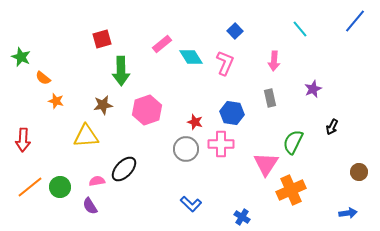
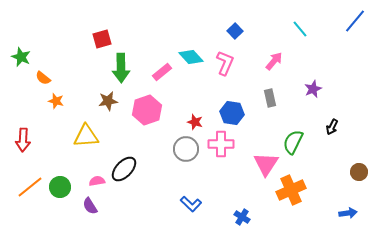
pink rectangle: moved 28 px down
cyan diamond: rotated 10 degrees counterclockwise
pink arrow: rotated 144 degrees counterclockwise
green arrow: moved 3 px up
brown star: moved 5 px right, 4 px up
